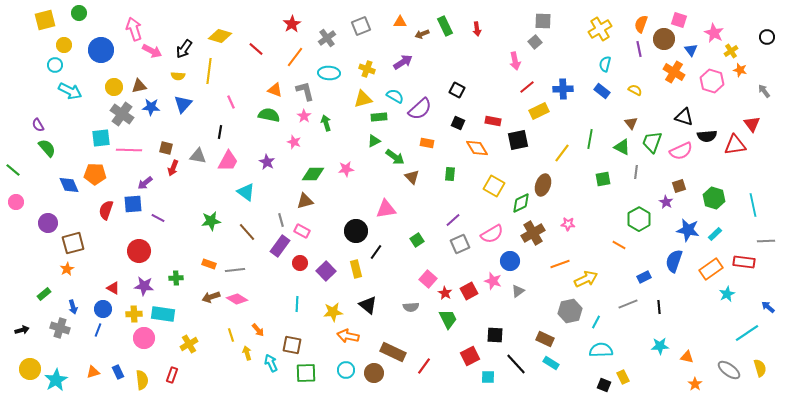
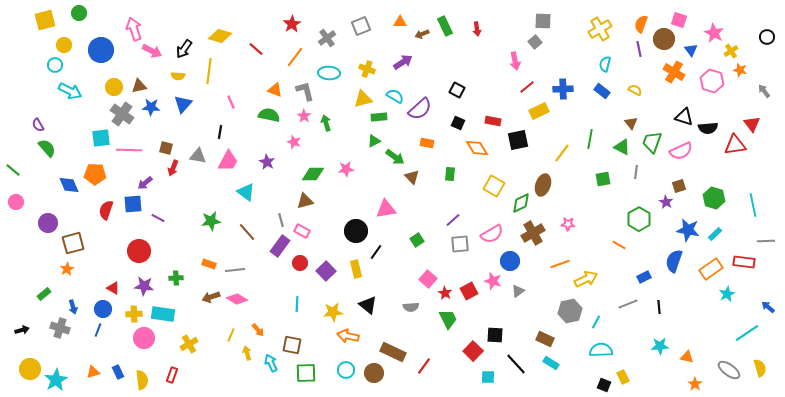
black semicircle at (707, 136): moved 1 px right, 8 px up
gray square at (460, 244): rotated 18 degrees clockwise
yellow line at (231, 335): rotated 40 degrees clockwise
red square at (470, 356): moved 3 px right, 5 px up; rotated 18 degrees counterclockwise
